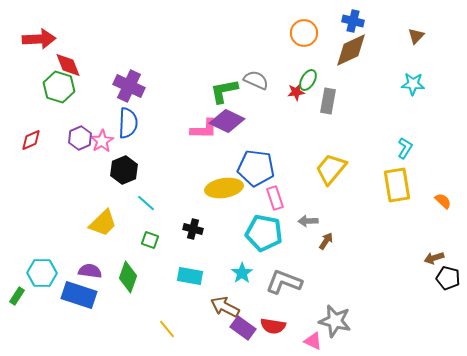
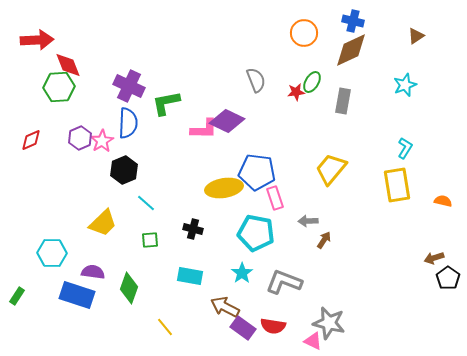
brown triangle at (416, 36): rotated 12 degrees clockwise
red arrow at (39, 39): moved 2 px left, 1 px down
gray semicircle at (256, 80): rotated 45 degrees clockwise
green ellipse at (308, 80): moved 4 px right, 2 px down
cyan star at (413, 84): moved 8 px left, 1 px down; rotated 25 degrees counterclockwise
green hexagon at (59, 87): rotated 20 degrees counterclockwise
green L-shape at (224, 91): moved 58 px left, 12 px down
gray rectangle at (328, 101): moved 15 px right
blue pentagon at (256, 168): moved 1 px right, 4 px down
orange semicircle at (443, 201): rotated 30 degrees counterclockwise
cyan pentagon at (264, 233): moved 8 px left
green square at (150, 240): rotated 24 degrees counterclockwise
brown arrow at (326, 241): moved 2 px left, 1 px up
purple semicircle at (90, 271): moved 3 px right, 1 px down
cyan hexagon at (42, 273): moved 10 px right, 20 px up
green diamond at (128, 277): moved 1 px right, 11 px down
black pentagon at (448, 278): rotated 20 degrees clockwise
blue rectangle at (79, 295): moved 2 px left
gray star at (335, 321): moved 6 px left, 2 px down
yellow line at (167, 329): moved 2 px left, 2 px up
